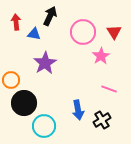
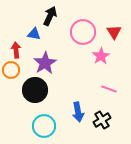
red arrow: moved 28 px down
orange circle: moved 10 px up
black circle: moved 11 px right, 13 px up
blue arrow: moved 2 px down
